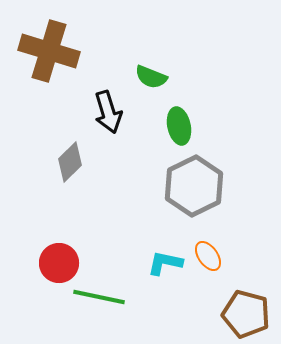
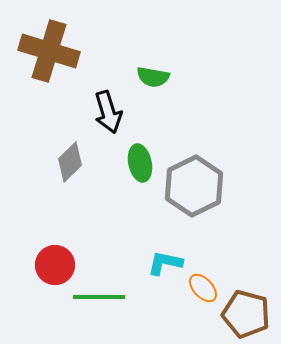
green semicircle: moved 2 px right; rotated 12 degrees counterclockwise
green ellipse: moved 39 px left, 37 px down
orange ellipse: moved 5 px left, 32 px down; rotated 8 degrees counterclockwise
red circle: moved 4 px left, 2 px down
green line: rotated 12 degrees counterclockwise
